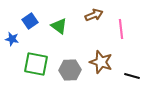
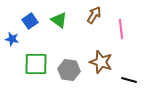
brown arrow: rotated 36 degrees counterclockwise
green triangle: moved 6 px up
green square: rotated 10 degrees counterclockwise
gray hexagon: moved 1 px left; rotated 10 degrees clockwise
black line: moved 3 px left, 4 px down
